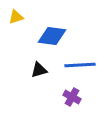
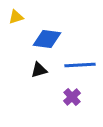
blue diamond: moved 5 px left, 3 px down
purple cross: rotated 18 degrees clockwise
